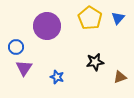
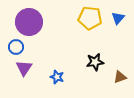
yellow pentagon: rotated 25 degrees counterclockwise
purple circle: moved 18 px left, 4 px up
